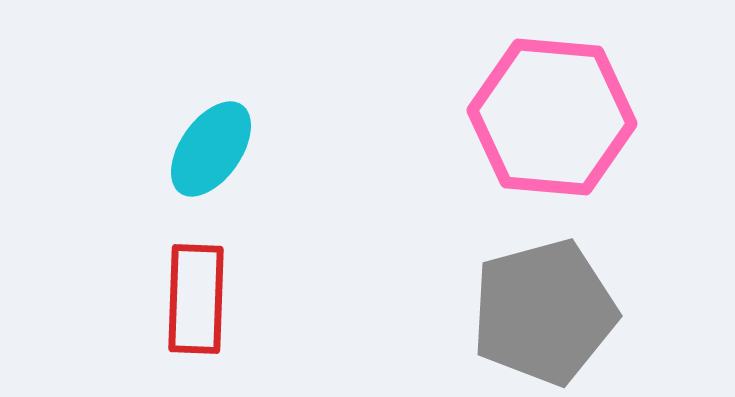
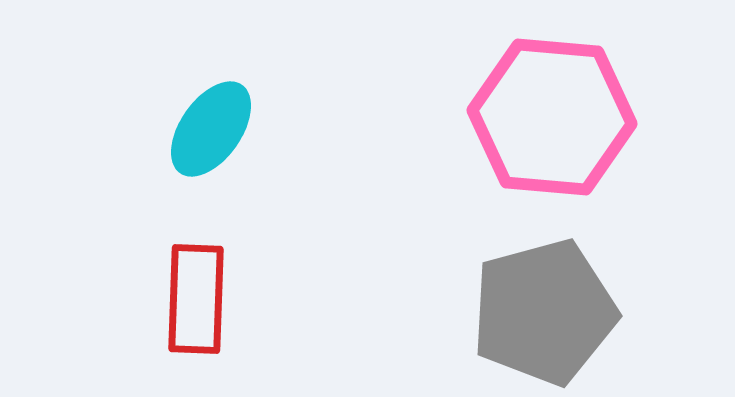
cyan ellipse: moved 20 px up
